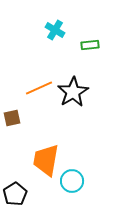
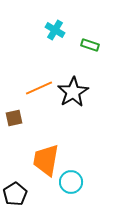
green rectangle: rotated 24 degrees clockwise
brown square: moved 2 px right
cyan circle: moved 1 px left, 1 px down
